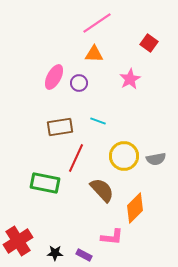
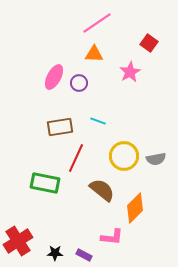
pink star: moved 7 px up
brown semicircle: rotated 8 degrees counterclockwise
